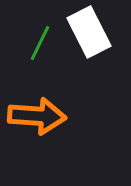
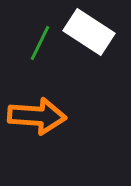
white rectangle: rotated 30 degrees counterclockwise
